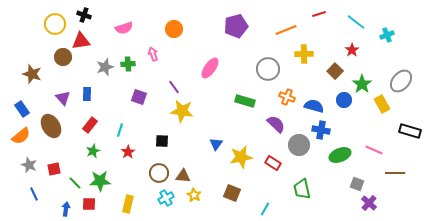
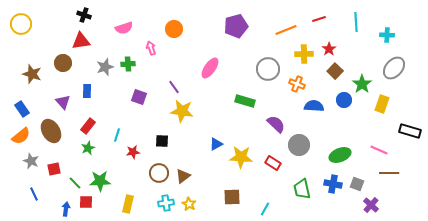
red line at (319, 14): moved 5 px down
cyan line at (356, 22): rotated 48 degrees clockwise
yellow circle at (55, 24): moved 34 px left
cyan cross at (387, 35): rotated 24 degrees clockwise
red star at (352, 50): moved 23 px left, 1 px up
pink arrow at (153, 54): moved 2 px left, 6 px up
brown circle at (63, 57): moved 6 px down
gray ellipse at (401, 81): moved 7 px left, 13 px up
blue rectangle at (87, 94): moved 3 px up
orange cross at (287, 97): moved 10 px right, 13 px up
purple triangle at (63, 98): moved 4 px down
yellow rectangle at (382, 104): rotated 48 degrees clockwise
blue semicircle at (314, 106): rotated 12 degrees counterclockwise
red rectangle at (90, 125): moved 2 px left, 1 px down
brown ellipse at (51, 126): moved 5 px down
cyan line at (120, 130): moved 3 px left, 5 px down
blue cross at (321, 130): moved 12 px right, 54 px down
blue triangle at (216, 144): rotated 24 degrees clockwise
pink line at (374, 150): moved 5 px right
green star at (93, 151): moved 5 px left, 3 px up
red star at (128, 152): moved 5 px right; rotated 24 degrees clockwise
yellow star at (241, 157): rotated 15 degrees clockwise
gray star at (29, 165): moved 2 px right, 4 px up
brown line at (395, 173): moved 6 px left
brown triangle at (183, 176): rotated 42 degrees counterclockwise
brown square at (232, 193): moved 4 px down; rotated 24 degrees counterclockwise
yellow star at (194, 195): moved 5 px left, 9 px down
cyan cross at (166, 198): moved 5 px down; rotated 21 degrees clockwise
purple cross at (369, 203): moved 2 px right, 2 px down
red square at (89, 204): moved 3 px left, 2 px up
